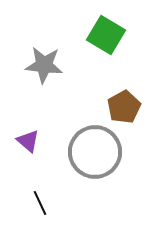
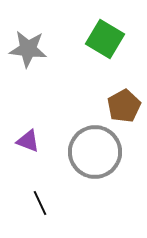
green square: moved 1 px left, 4 px down
gray star: moved 16 px left, 16 px up
brown pentagon: moved 1 px up
purple triangle: rotated 20 degrees counterclockwise
